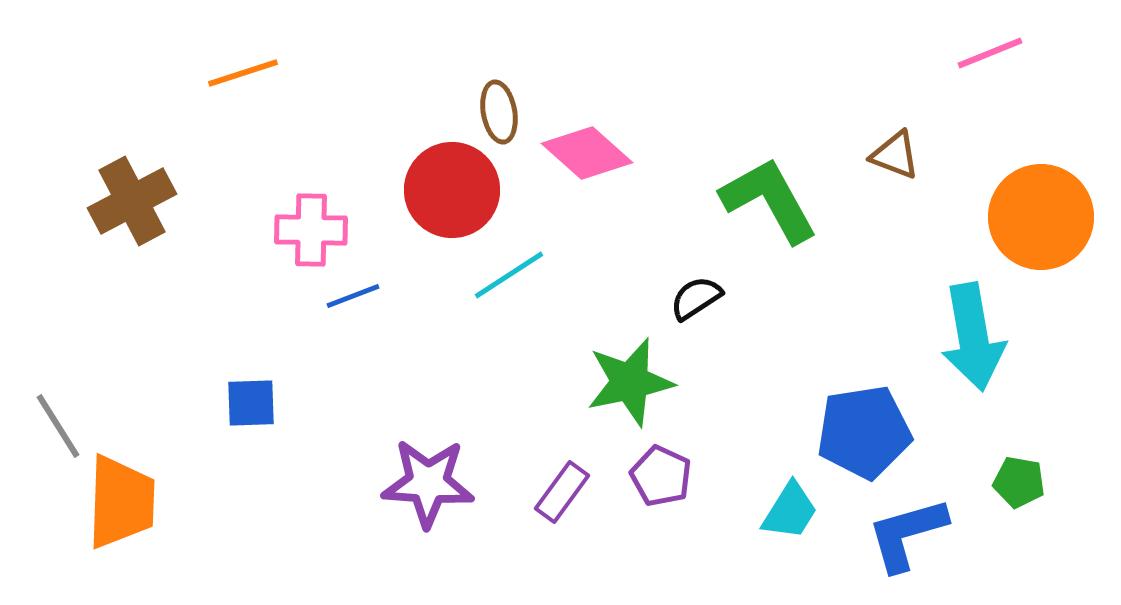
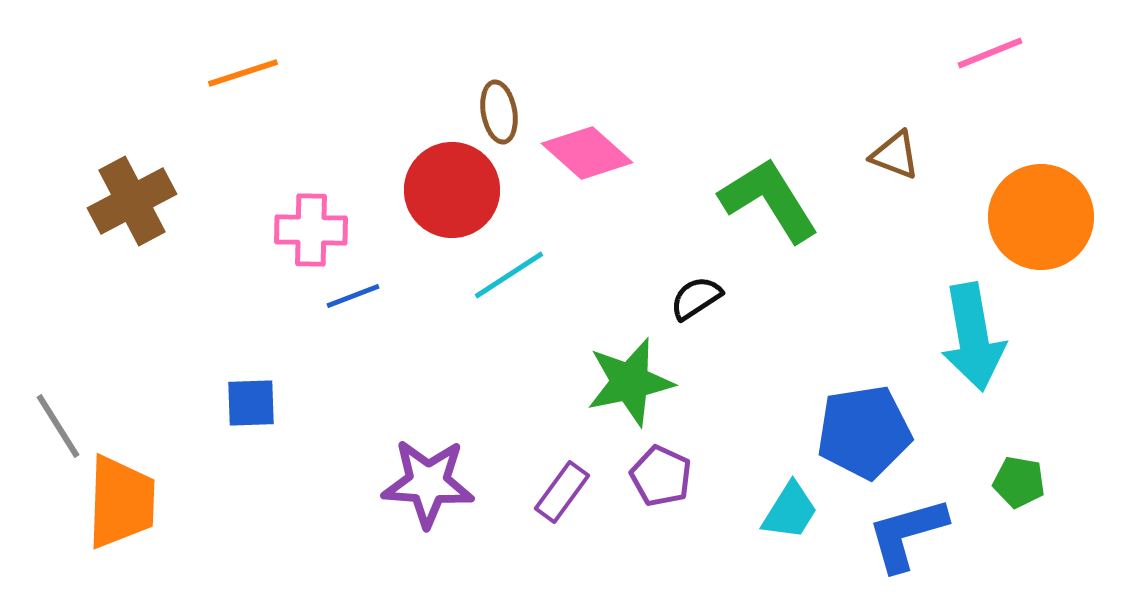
green L-shape: rotated 3 degrees counterclockwise
